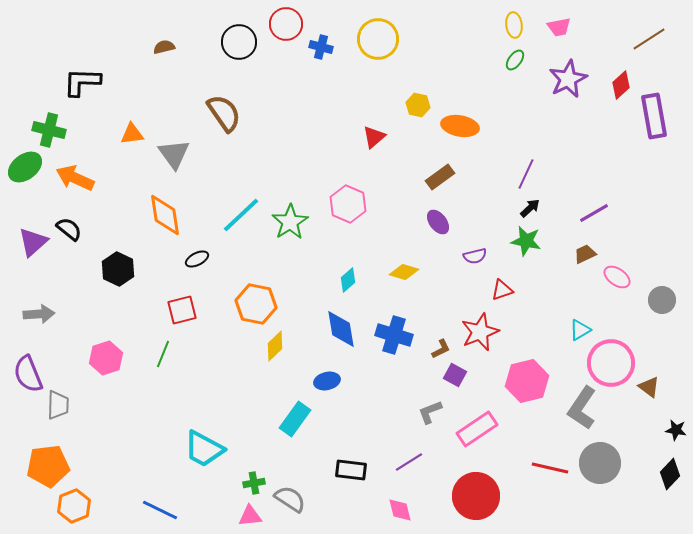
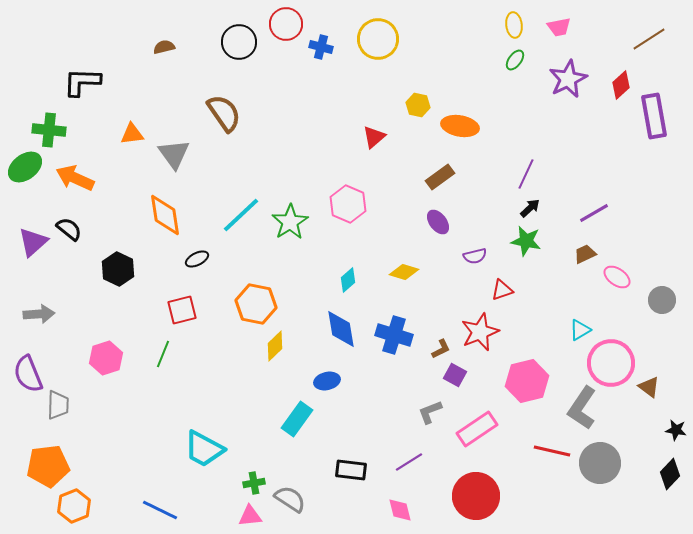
green cross at (49, 130): rotated 8 degrees counterclockwise
cyan rectangle at (295, 419): moved 2 px right
red line at (550, 468): moved 2 px right, 17 px up
